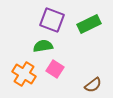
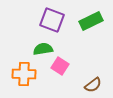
green rectangle: moved 2 px right, 3 px up
green semicircle: moved 3 px down
pink square: moved 5 px right, 3 px up
orange cross: rotated 30 degrees counterclockwise
